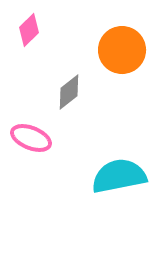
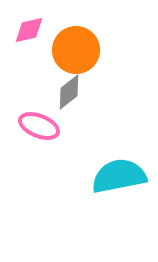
pink diamond: rotated 32 degrees clockwise
orange circle: moved 46 px left
pink ellipse: moved 8 px right, 12 px up
